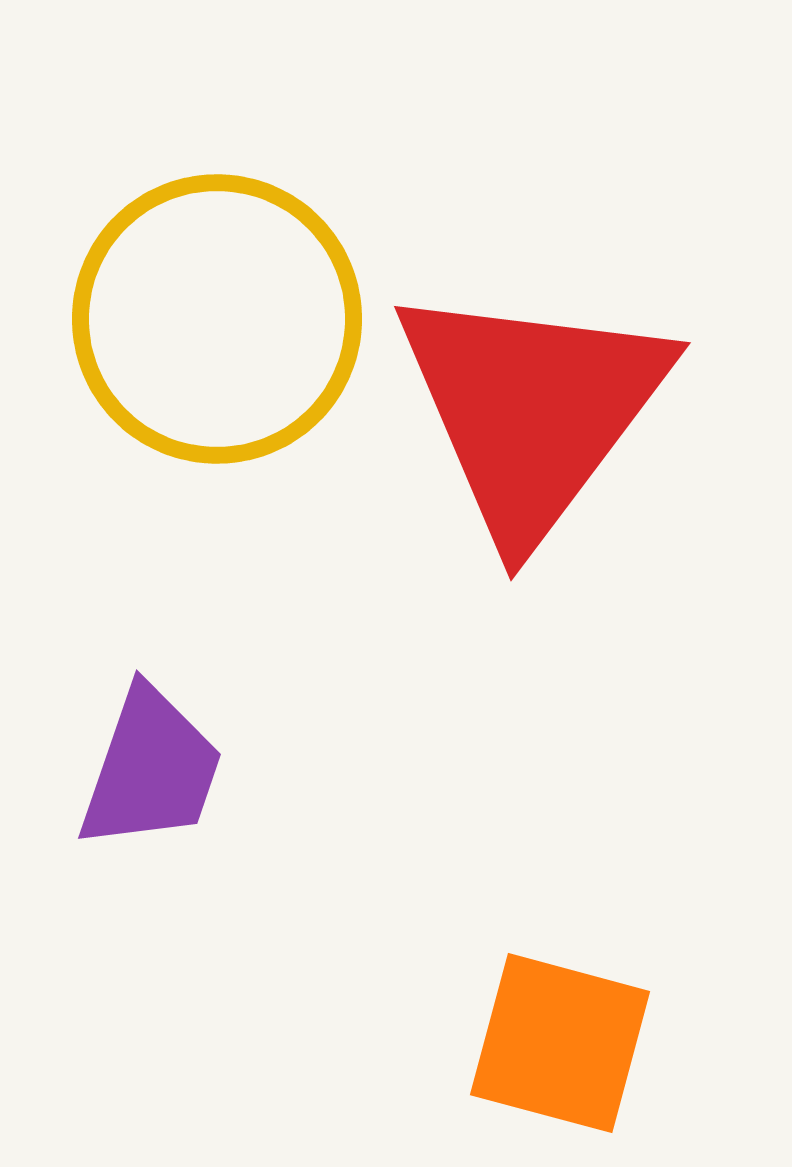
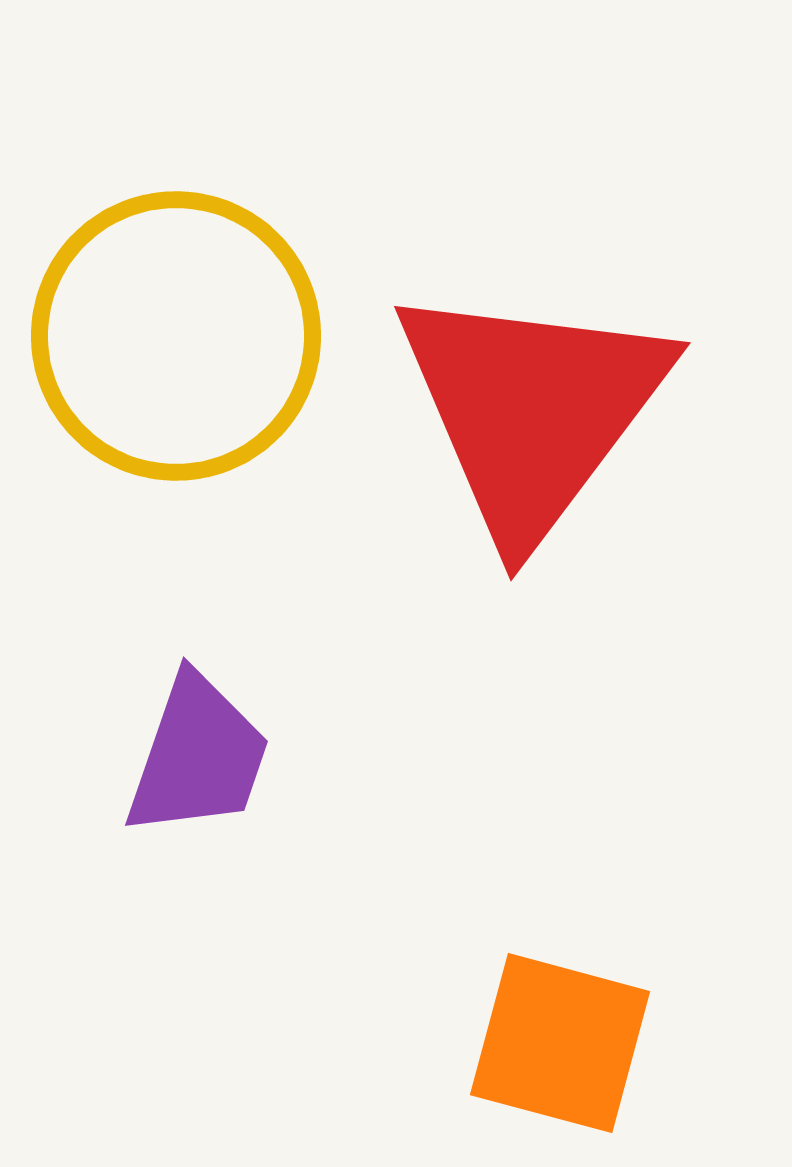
yellow circle: moved 41 px left, 17 px down
purple trapezoid: moved 47 px right, 13 px up
